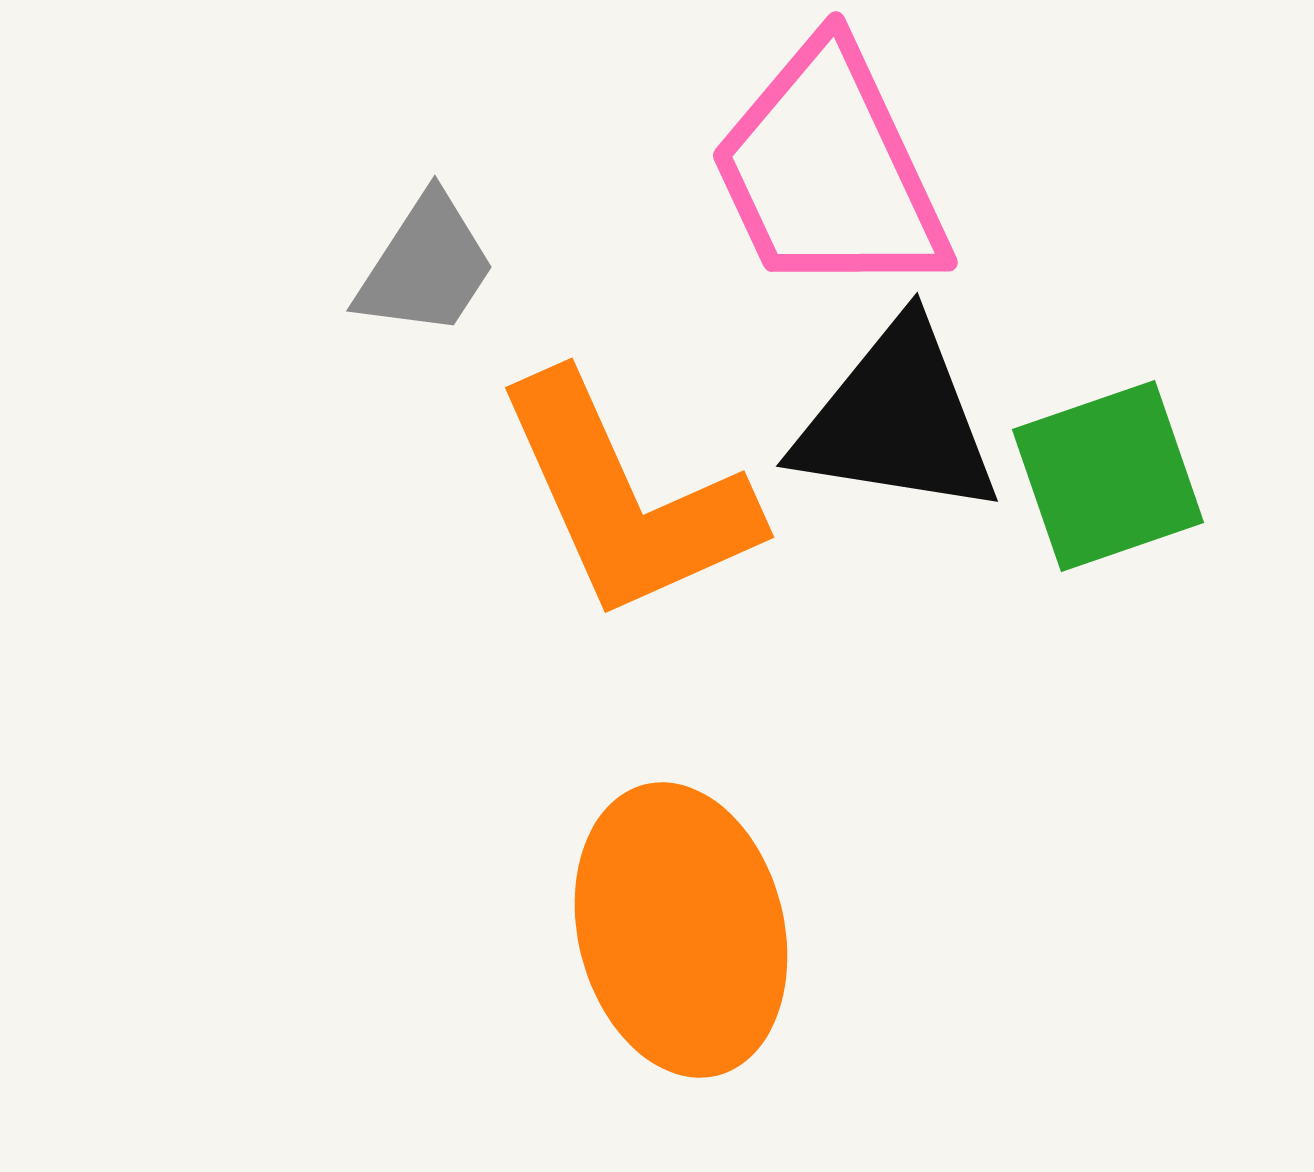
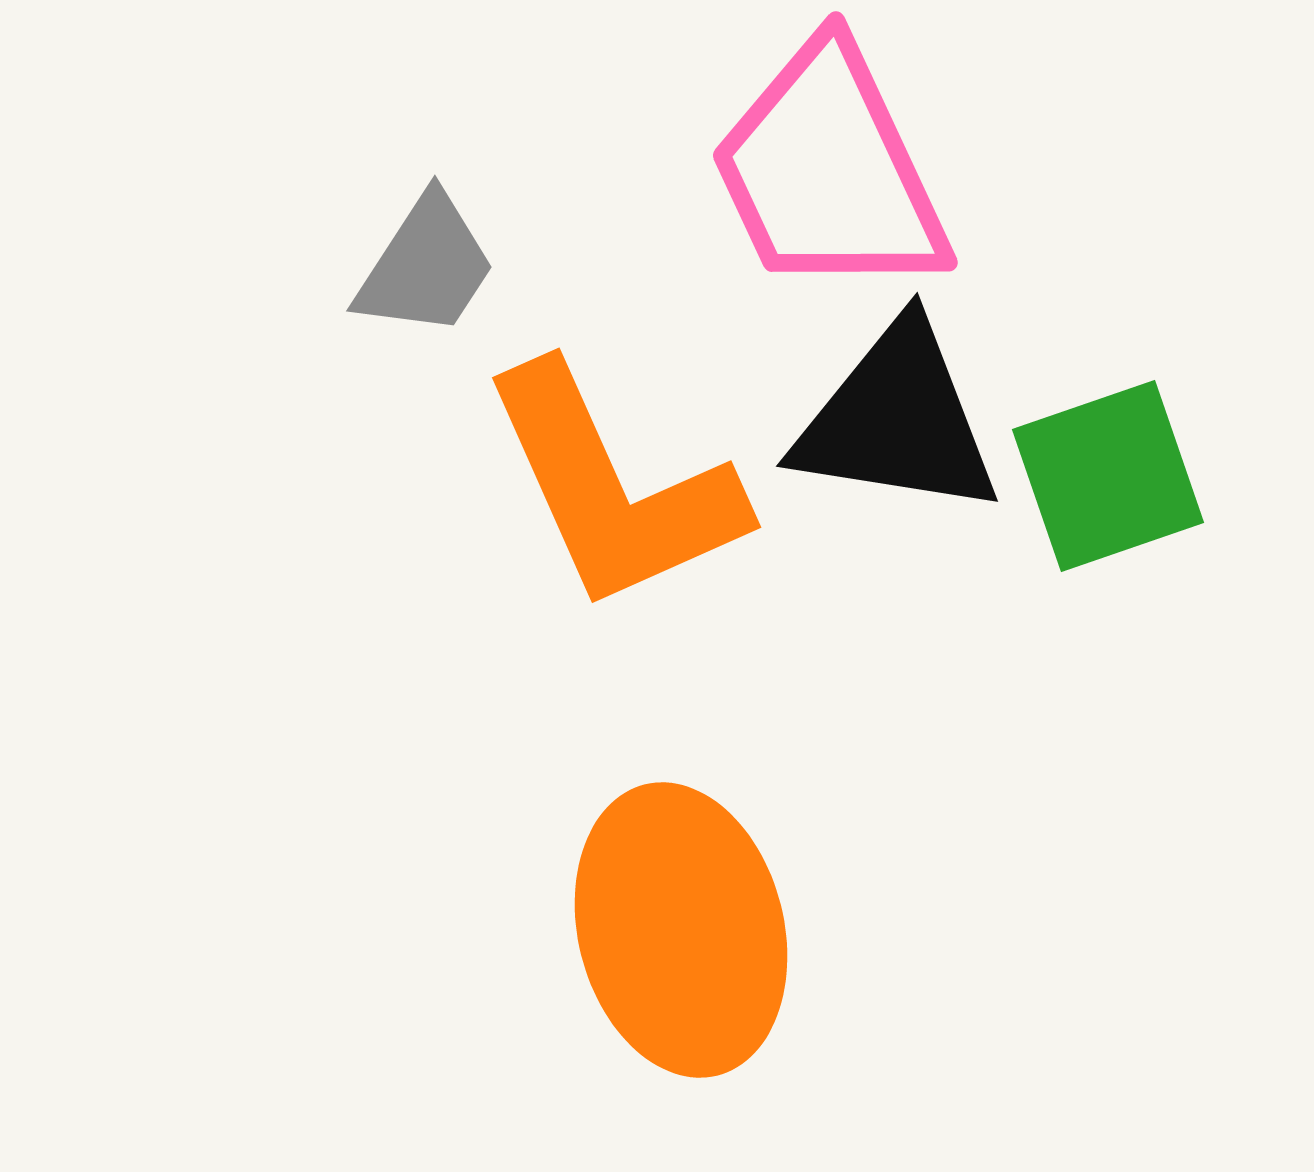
orange L-shape: moved 13 px left, 10 px up
